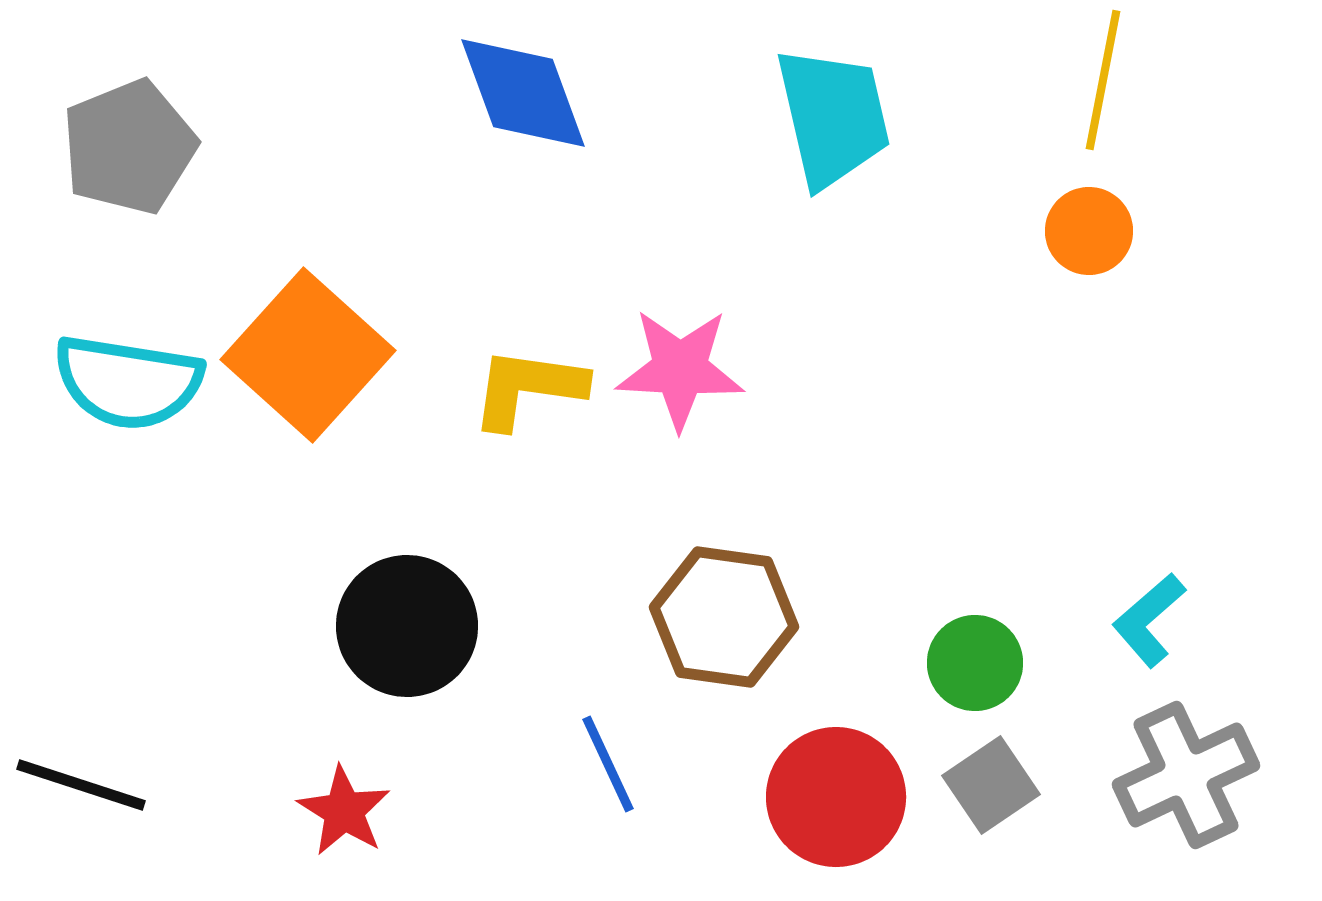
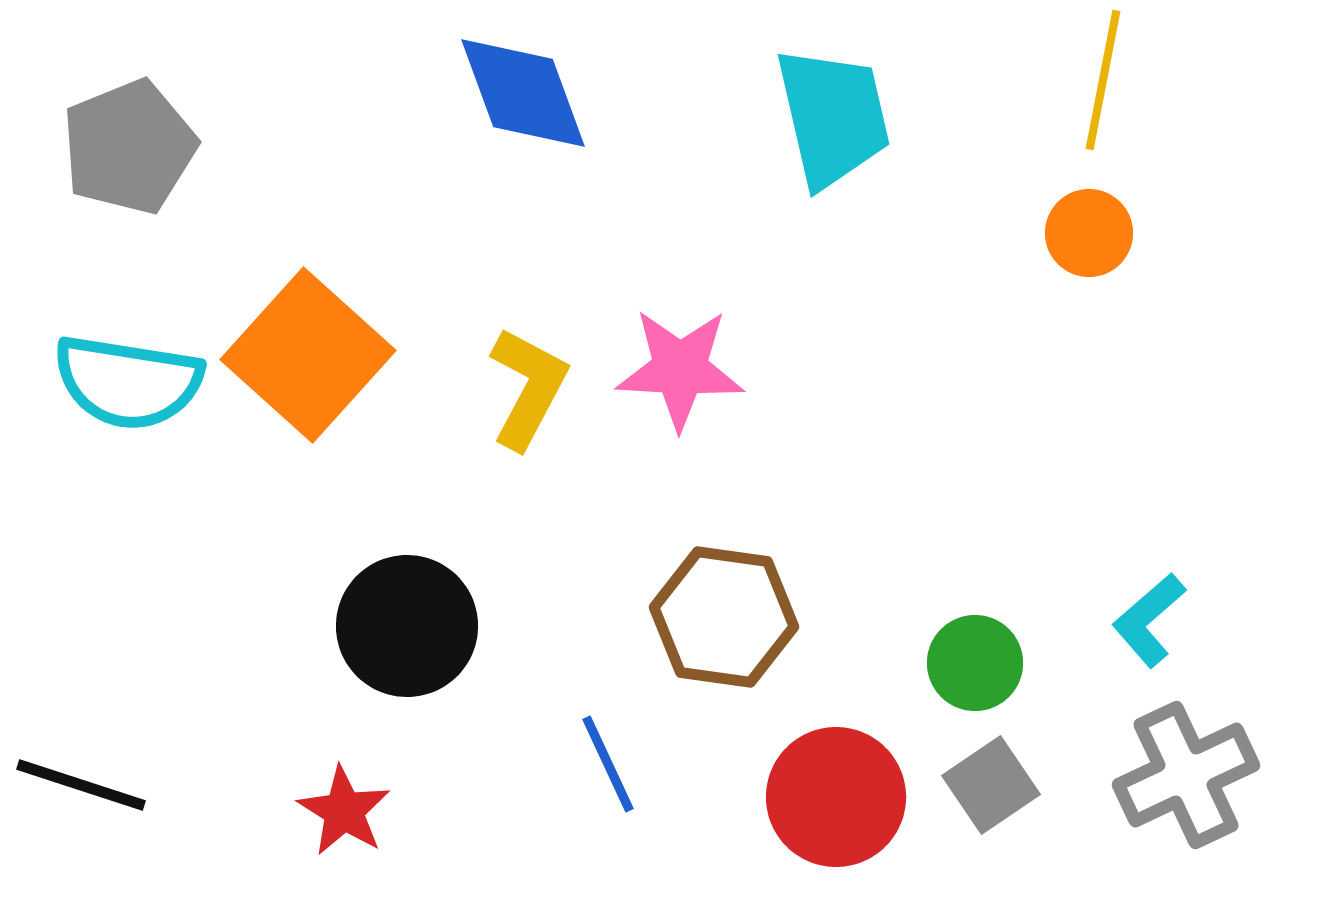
orange circle: moved 2 px down
yellow L-shape: rotated 110 degrees clockwise
